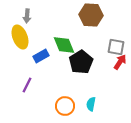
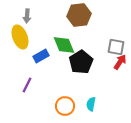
brown hexagon: moved 12 px left; rotated 10 degrees counterclockwise
